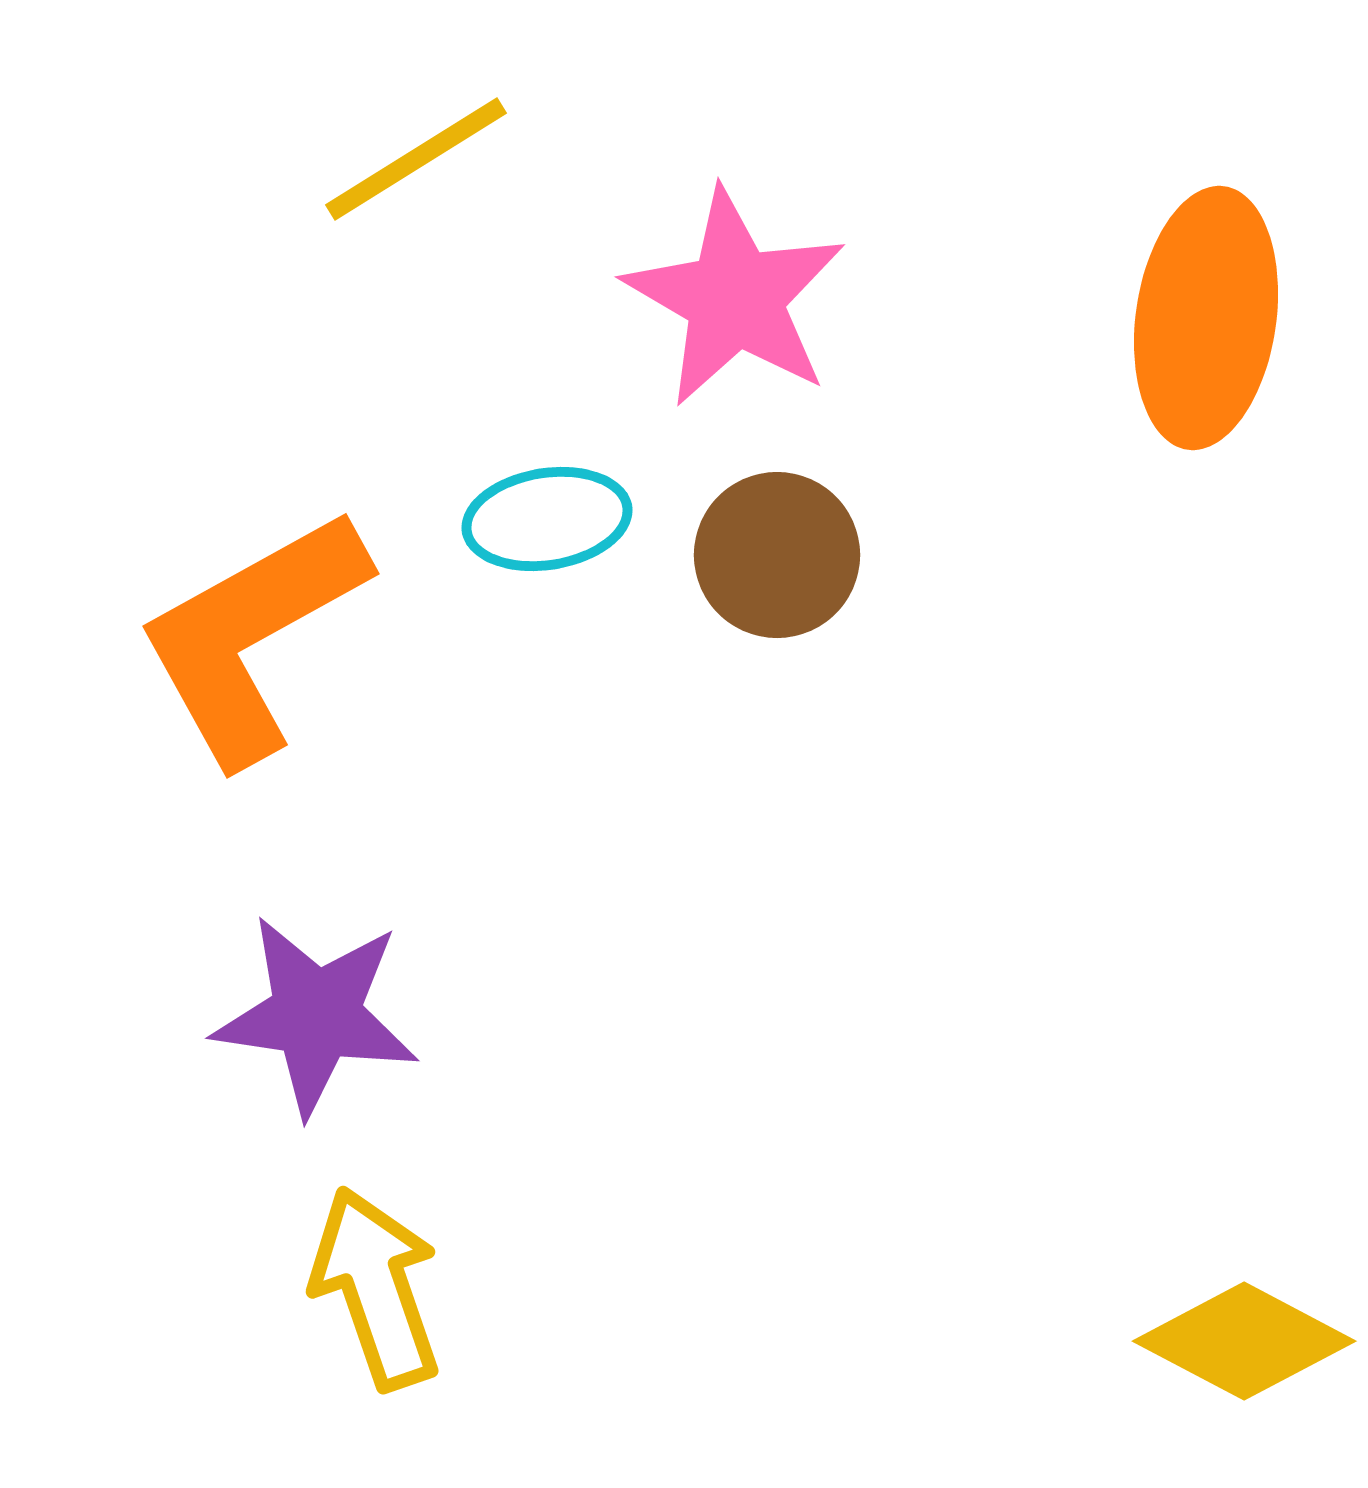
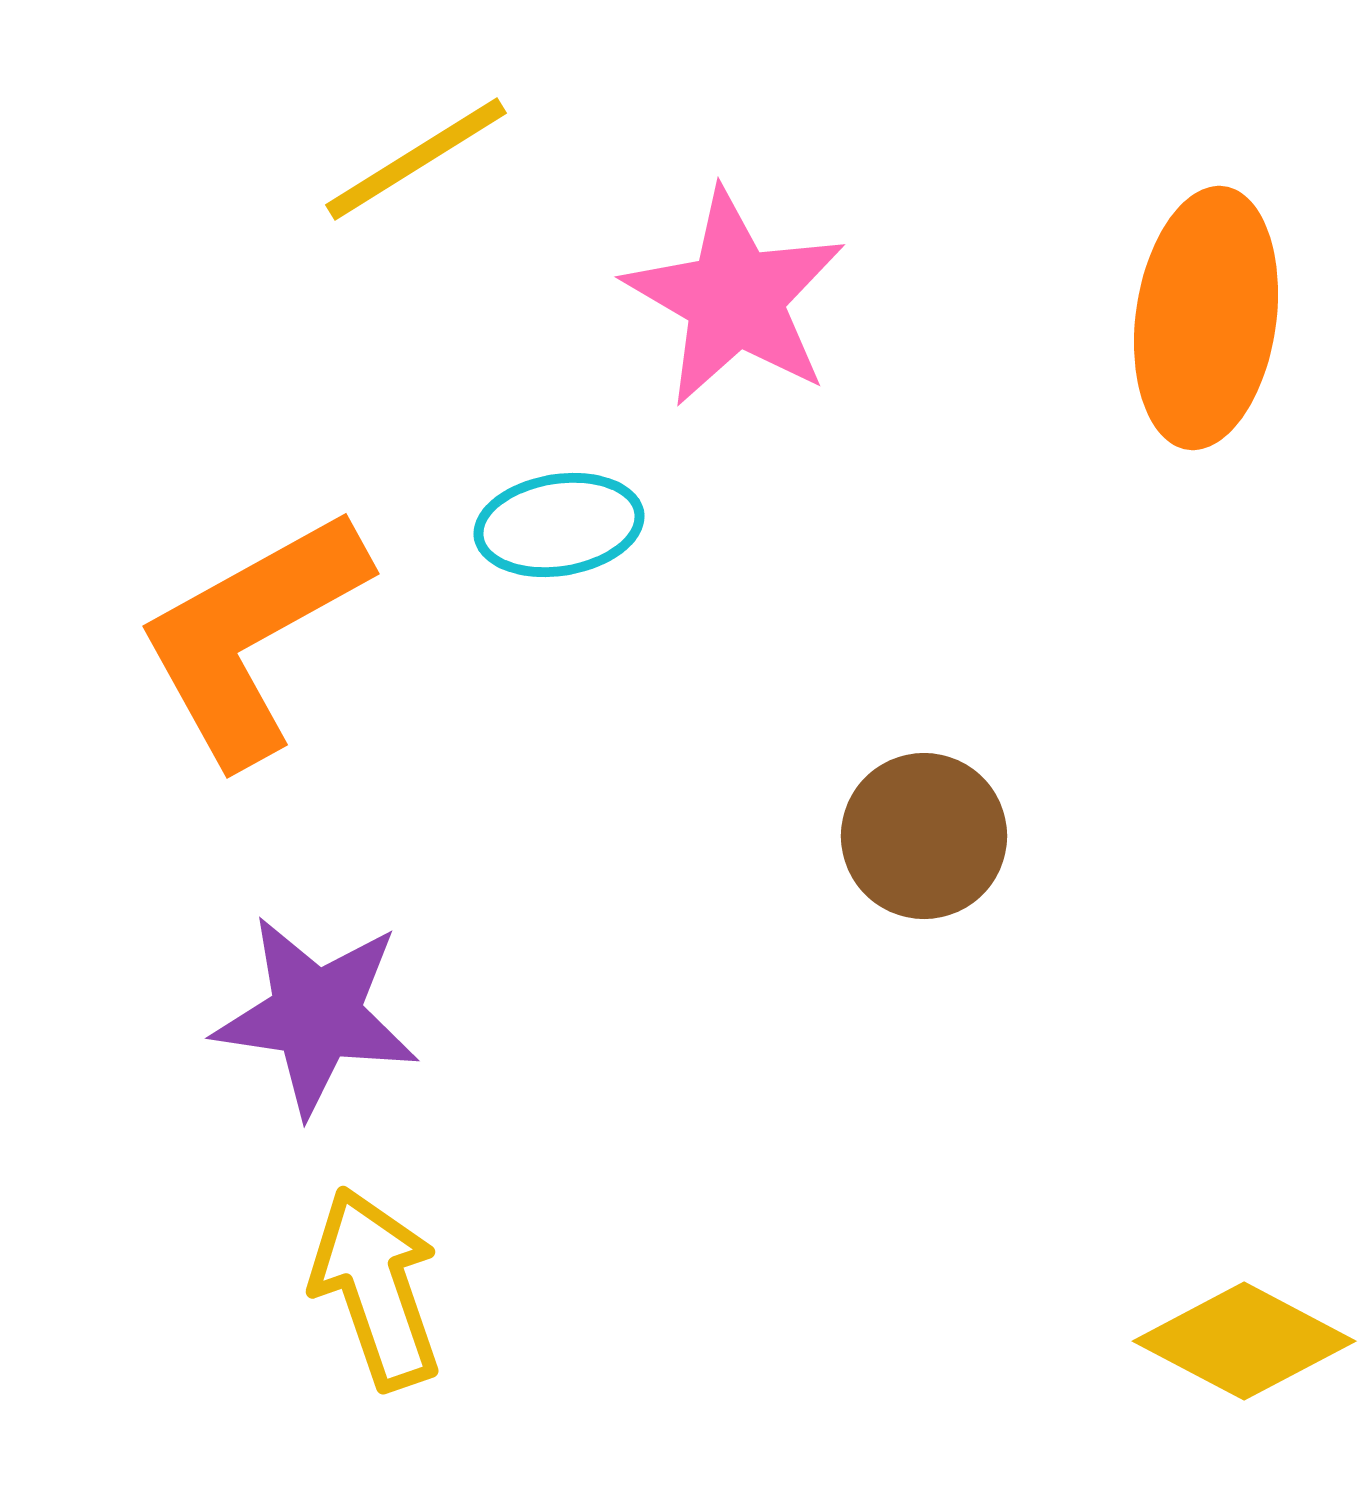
cyan ellipse: moved 12 px right, 6 px down
brown circle: moved 147 px right, 281 px down
